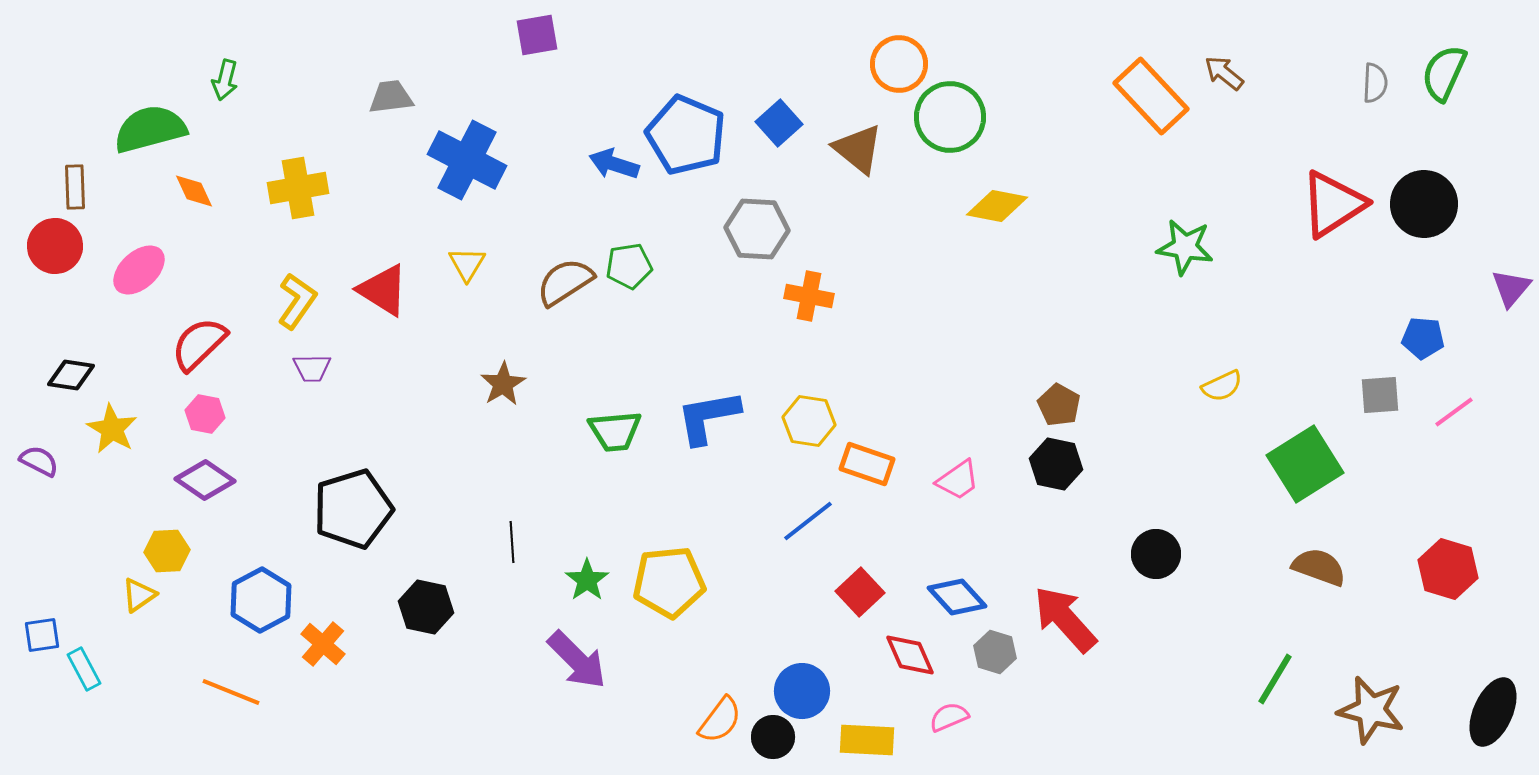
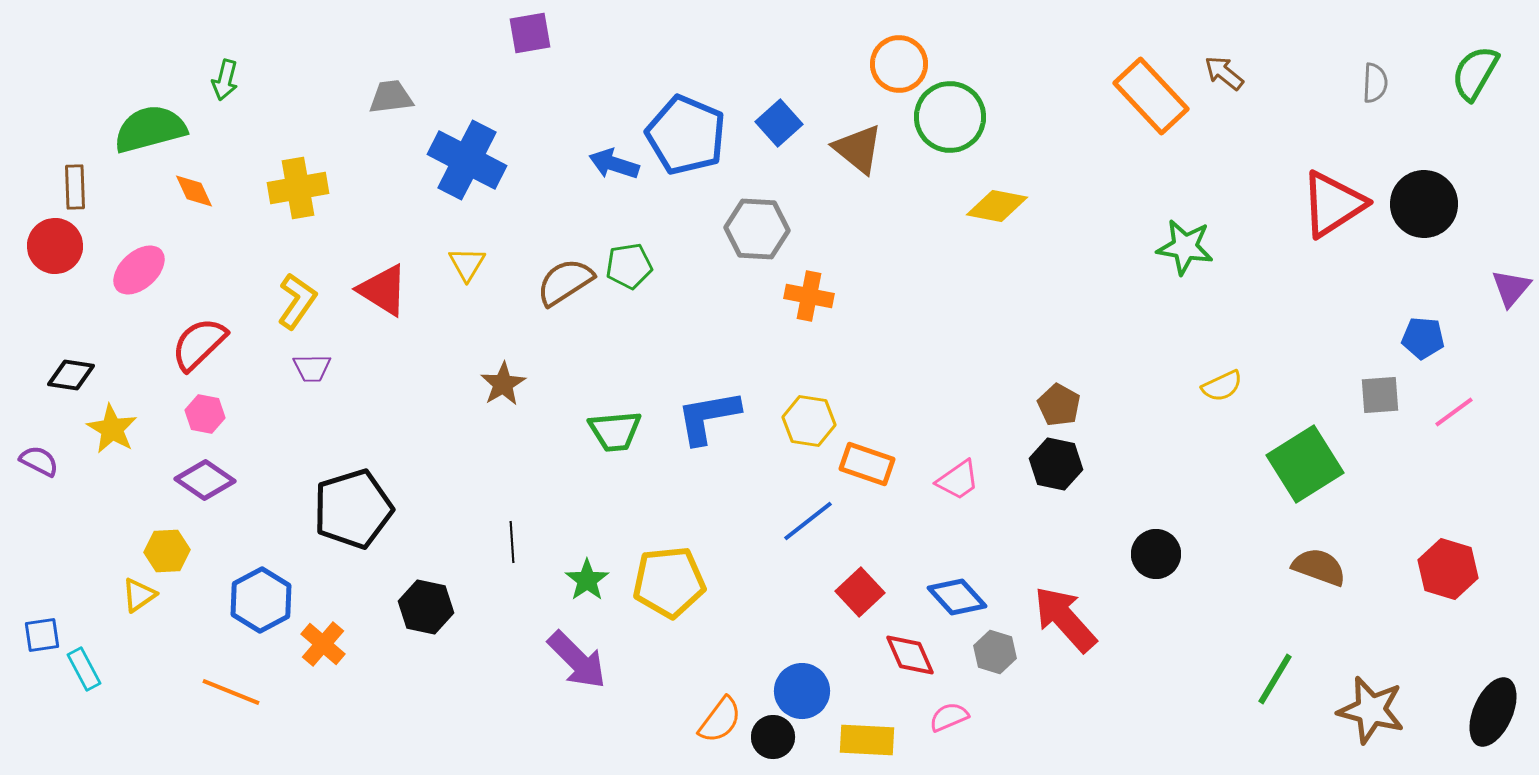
purple square at (537, 35): moved 7 px left, 2 px up
green semicircle at (1444, 73): moved 31 px right; rotated 6 degrees clockwise
